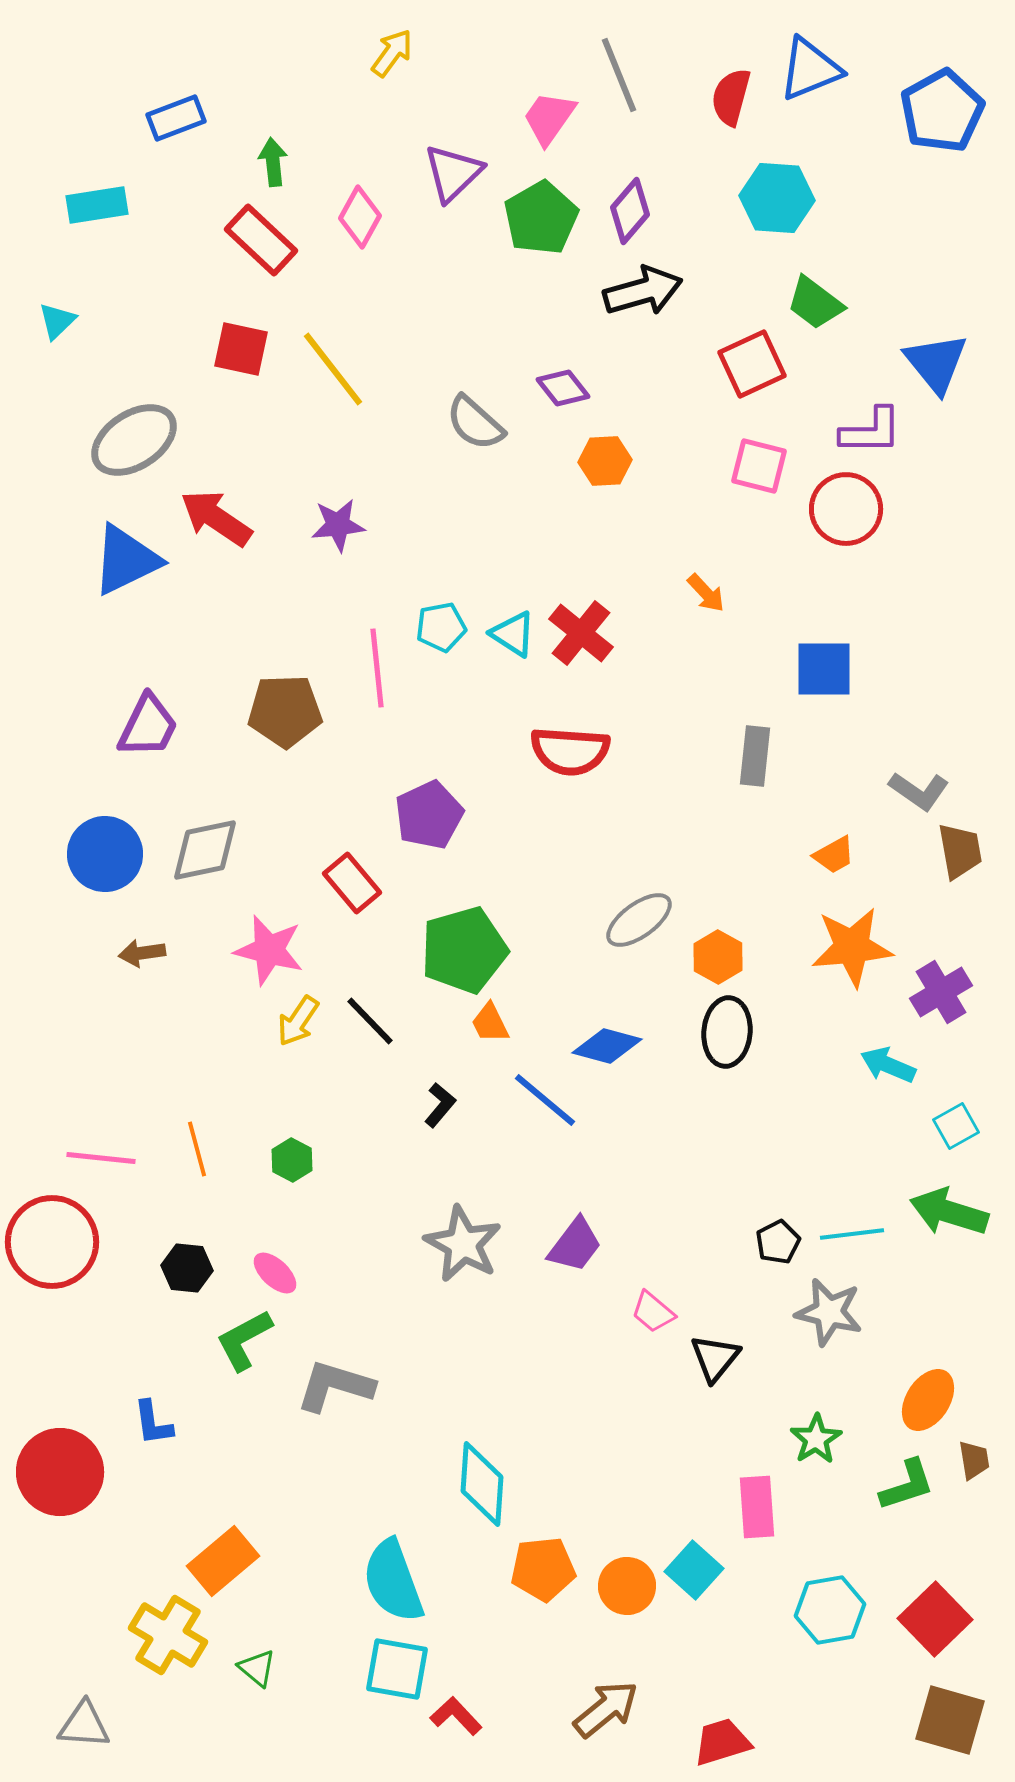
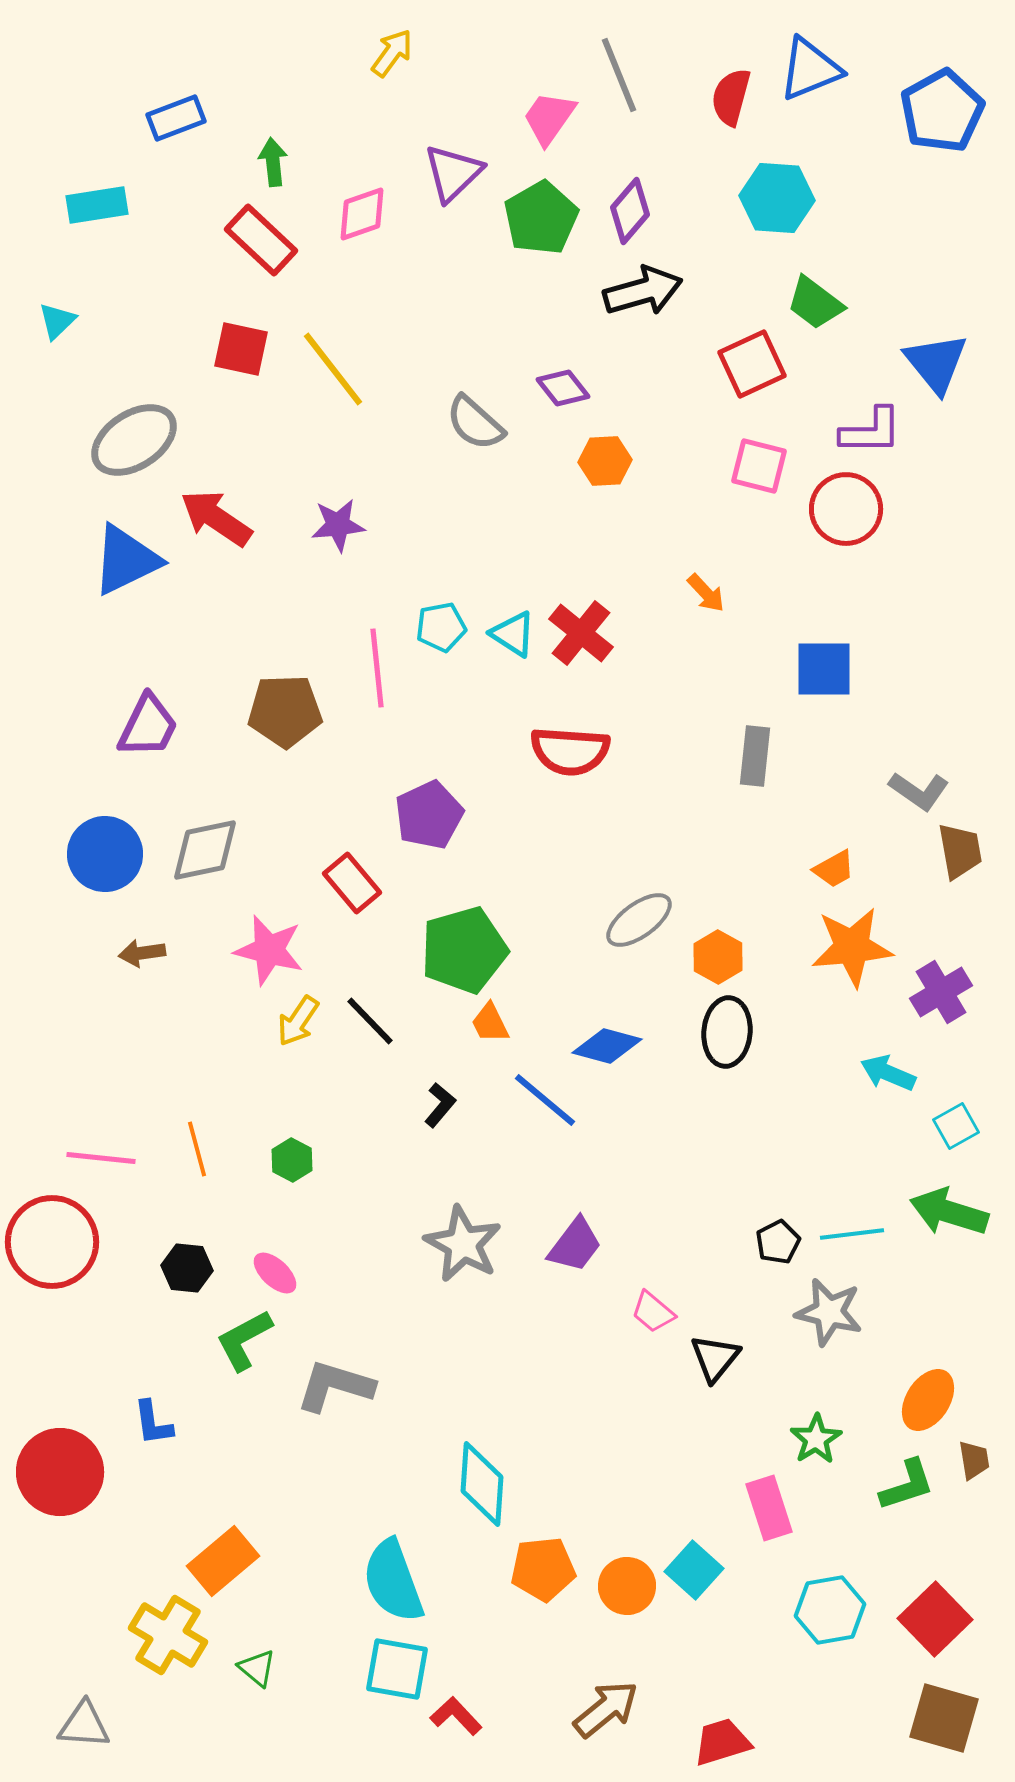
pink diamond at (360, 217): moved 2 px right, 3 px up; rotated 42 degrees clockwise
orange trapezoid at (834, 855): moved 14 px down
cyan arrow at (888, 1065): moved 8 px down
pink rectangle at (757, 1507): moved 12 px right, 1 px down; rotated 14 degrees counterclockwise
brown square at (950, 1720): moved 6 px left, 2 px up
